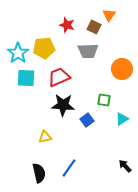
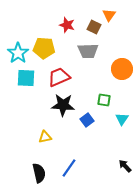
yellow pentagon: rotated 10 degrees clockwise
cyan triangle: rotated 24 degrees counterclockwise
